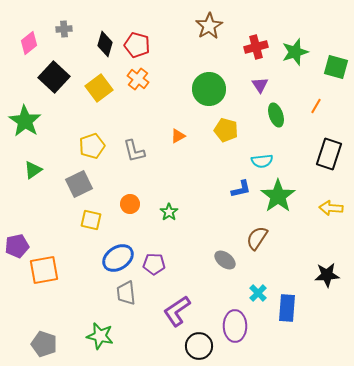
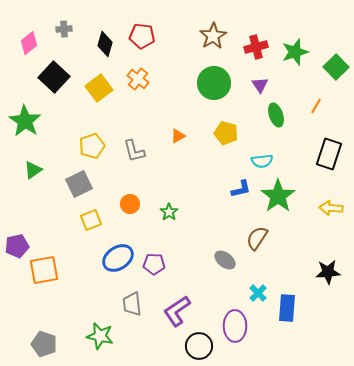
brown star at (209, 26): moved 4 px right, 10 px down
red pentagon at (137, 45): moved 5 px right, 9 px up; rotated 10 degrees counterclockwise
green square at (336, 67): rotated 30 degrees clockwise
green circle at (209, 89): moved 5 px right, 6 px up
yellow pentagon at (226, 130): moved 3 px down
yellow square at (91, 220): rotated 35 degrees counterclockwise
black star at (327, 275): moved 1 px right, 3 px up
gray trapezoid at (126, 293): moved 6 px right, 11 px down
